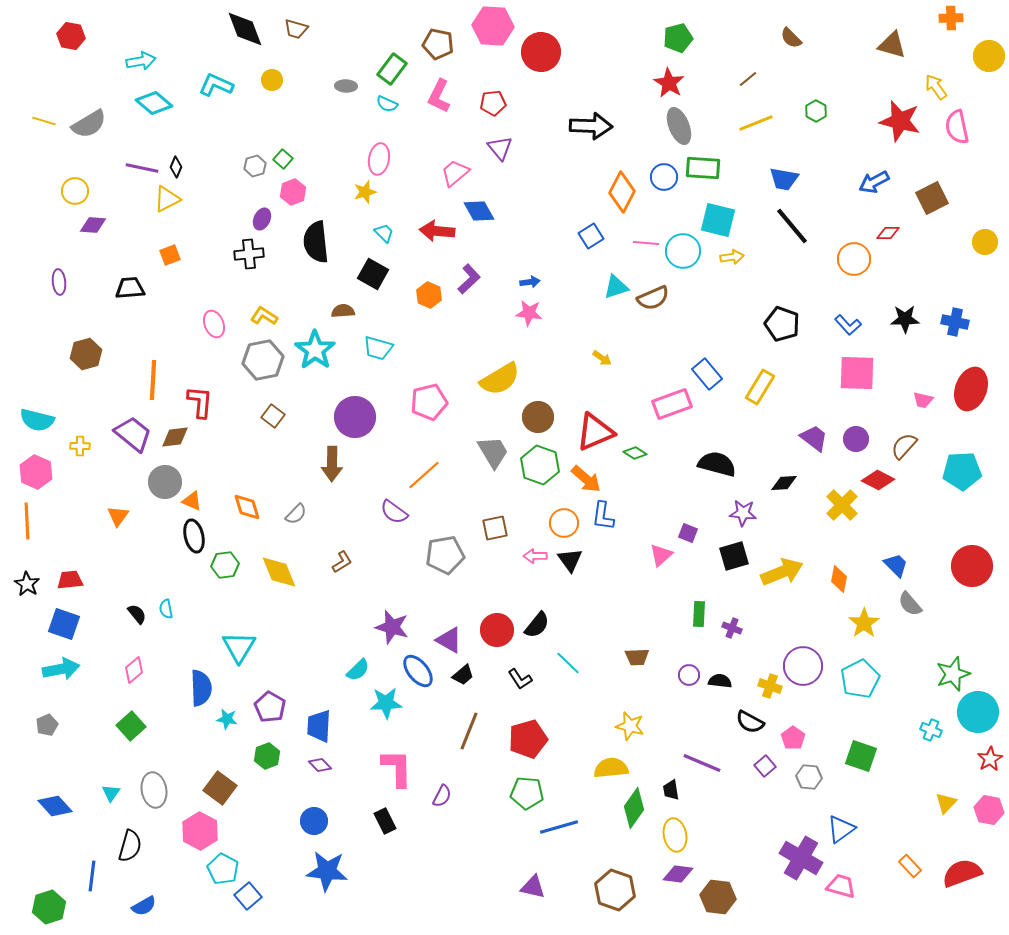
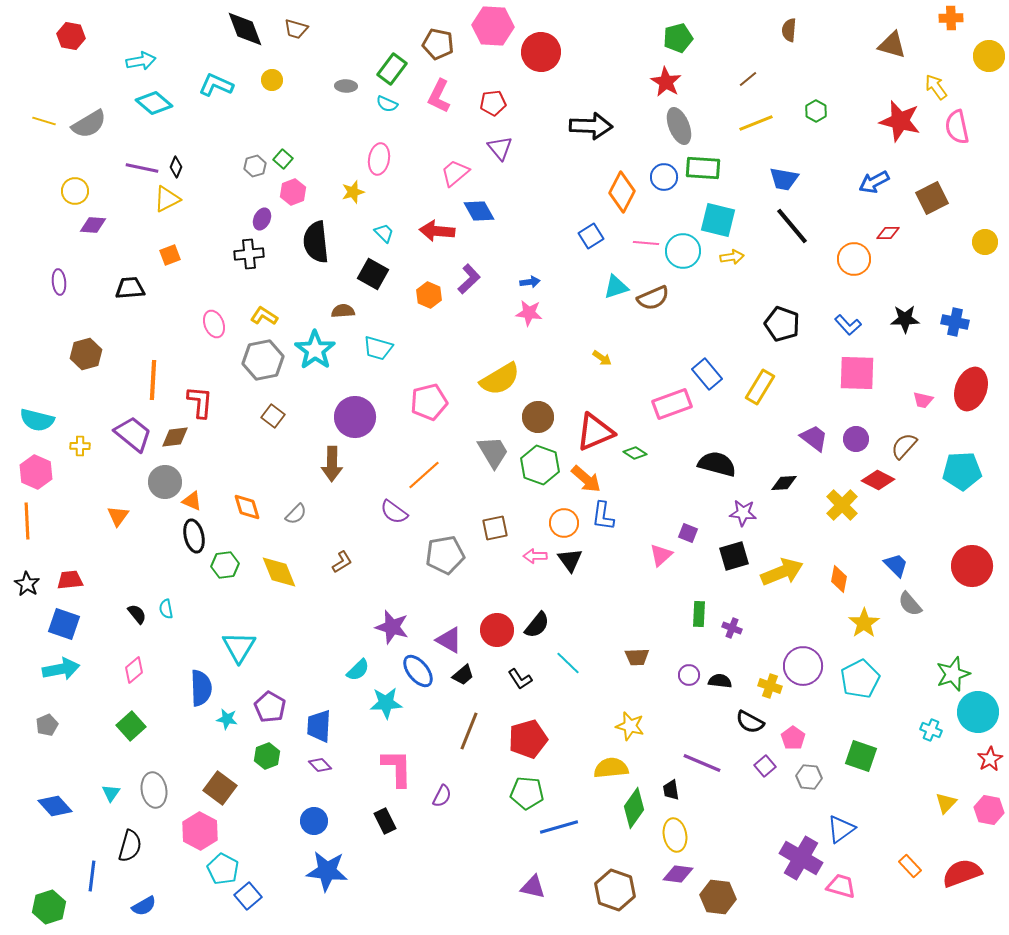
brown semicircle at (791, 38): moved 2 px left, 8 px up; rotated 50 degrees clockwise
red star at (669, 83): moved 3 px left, 1 px up
yellow star at (365, 192): moved 12 px left
